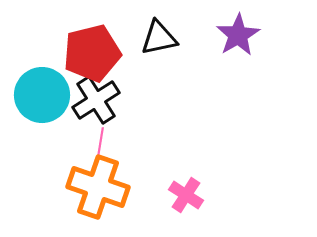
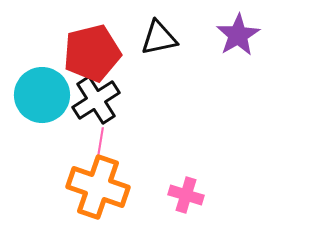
pink cross: rotated 16 degrees counterclockwise
